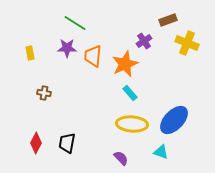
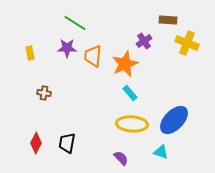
brown rectangle: rotated 24 degrees clockwise
